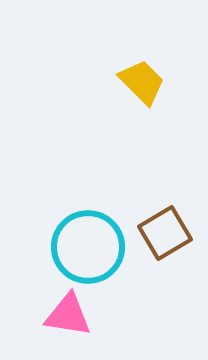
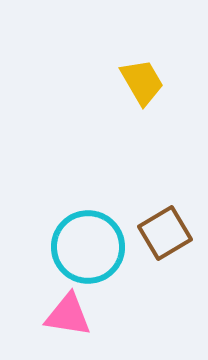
yellow trapezoid: rotated 15 degrees clockwise
